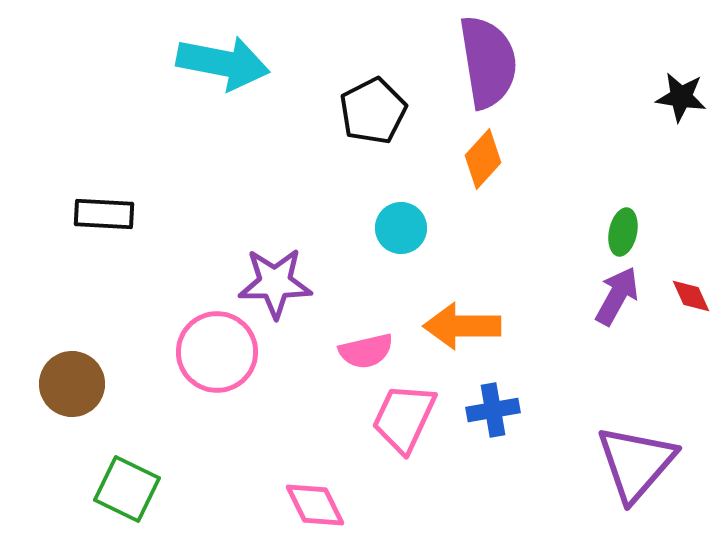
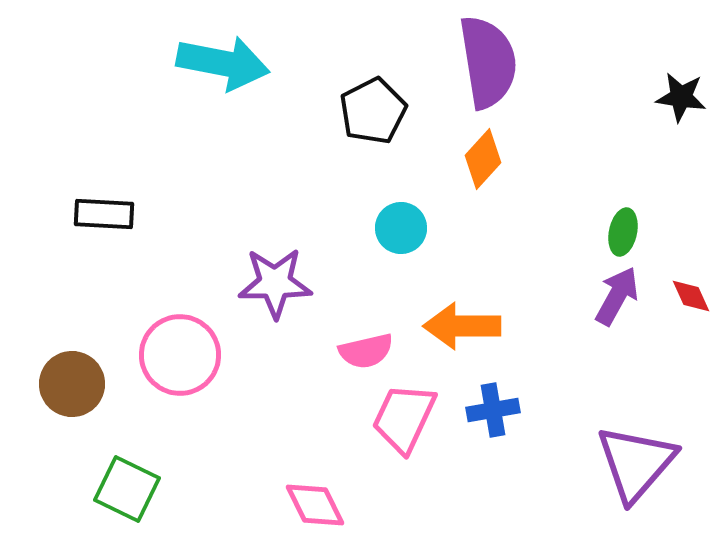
pink circle: moved 37 px left, 3 px down
